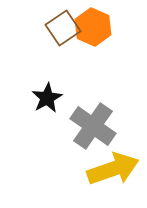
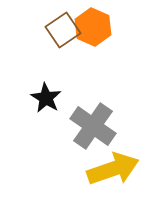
brown square: moved 2 px down
black star: moved 1 px left; rotated 12 degrees counterclockwise
